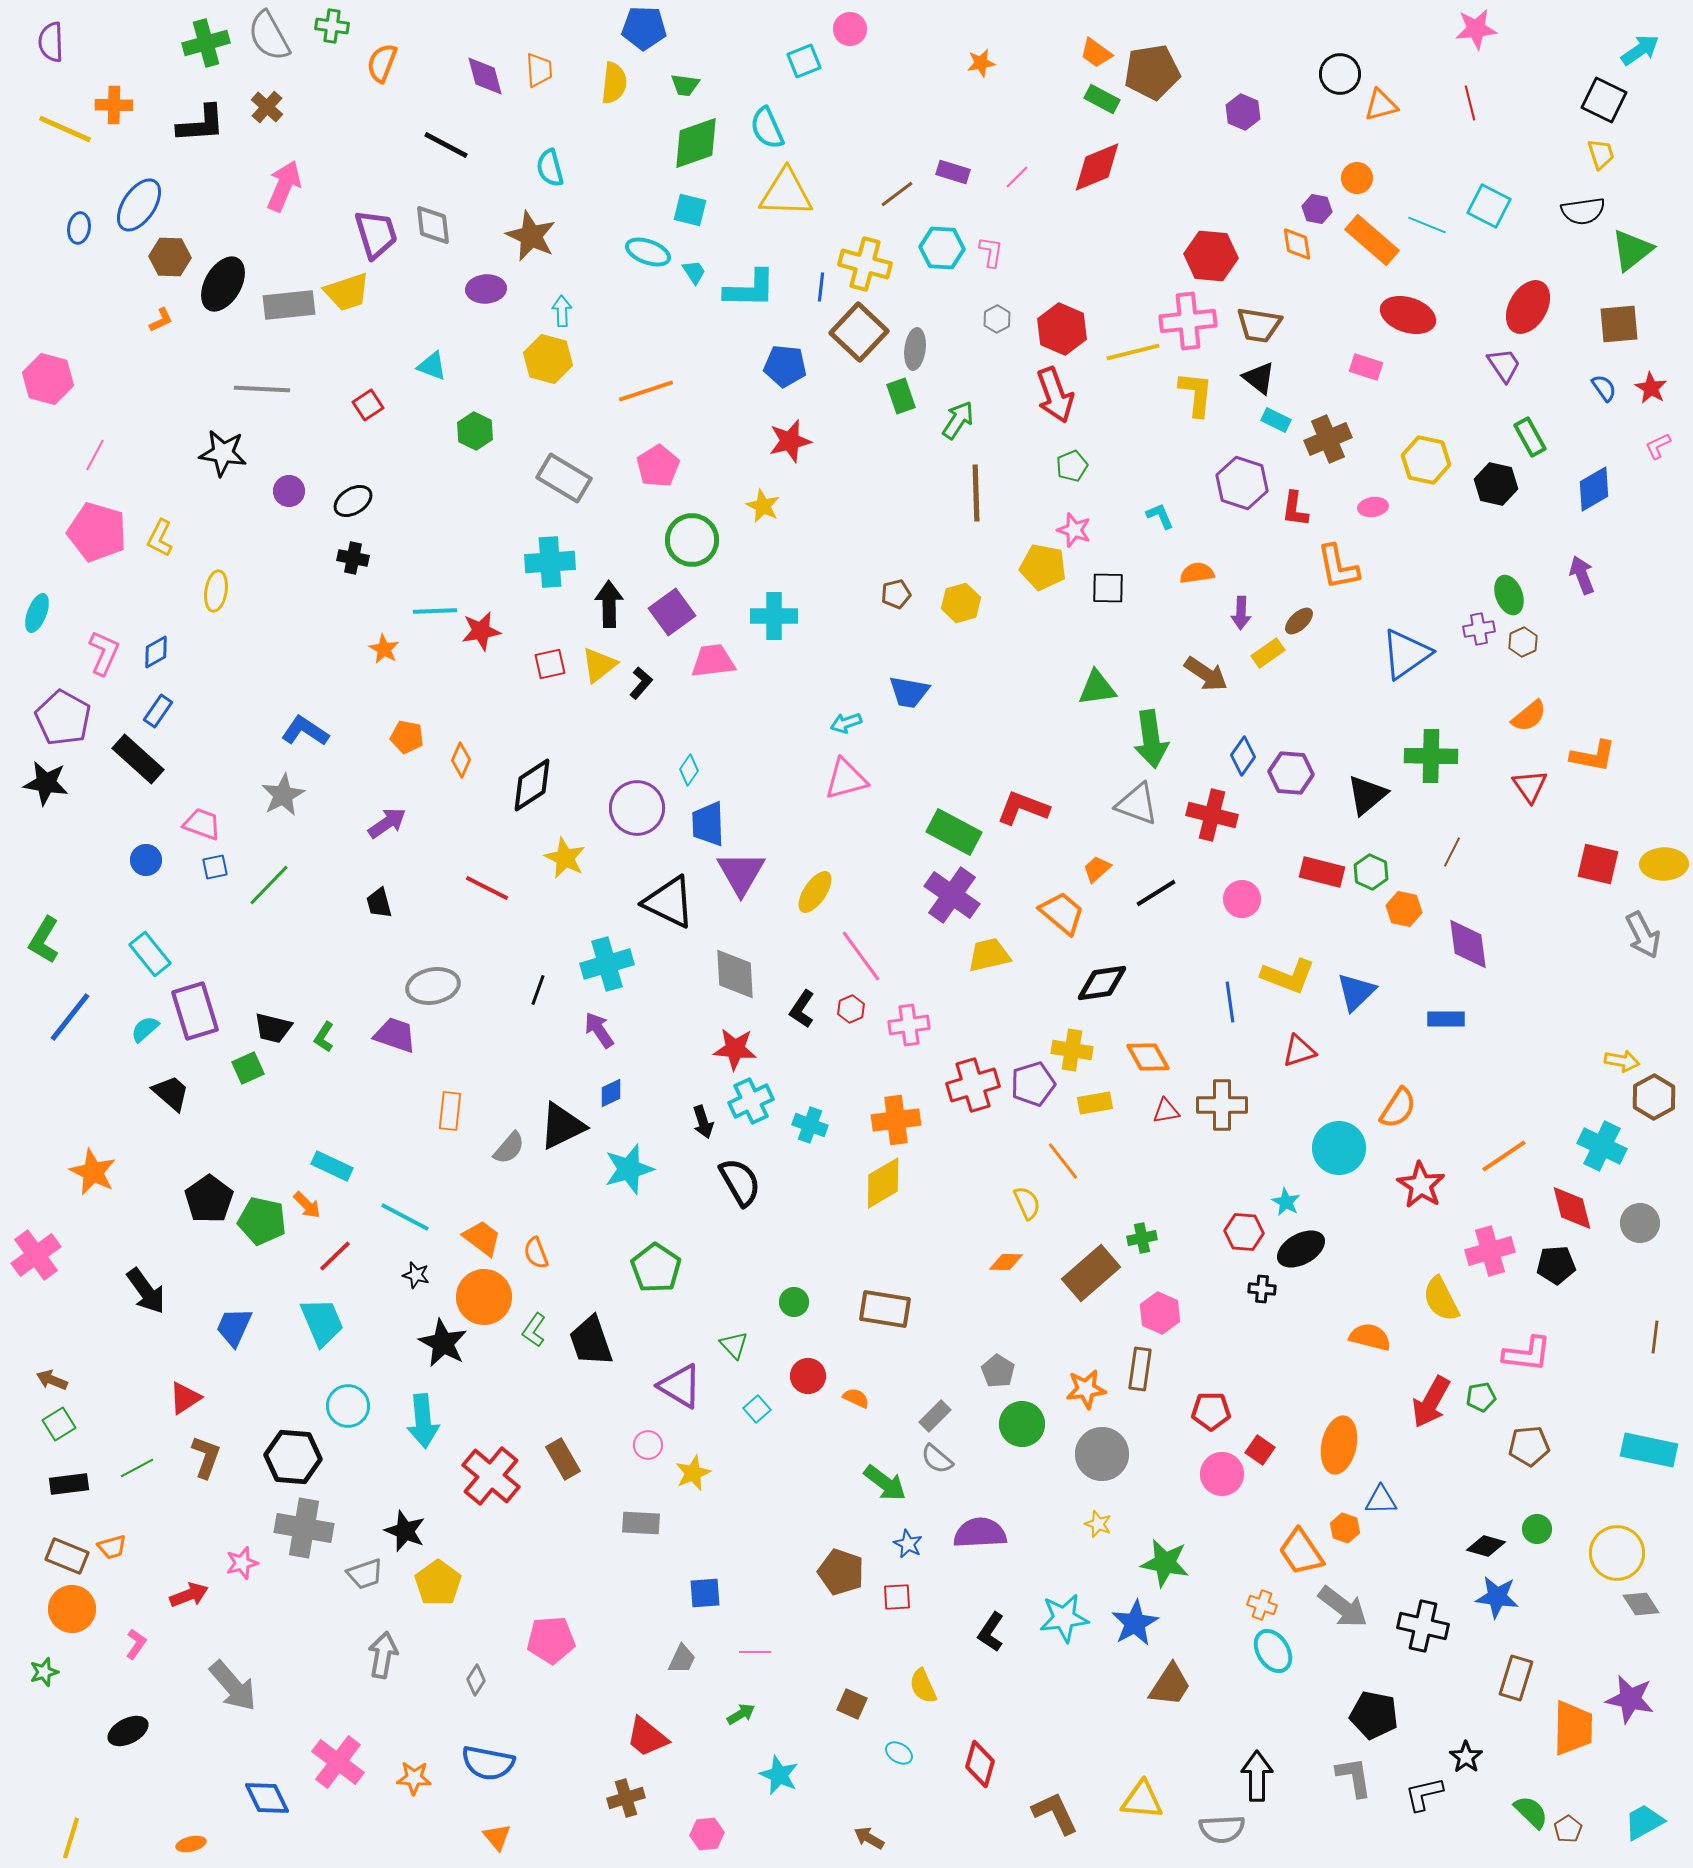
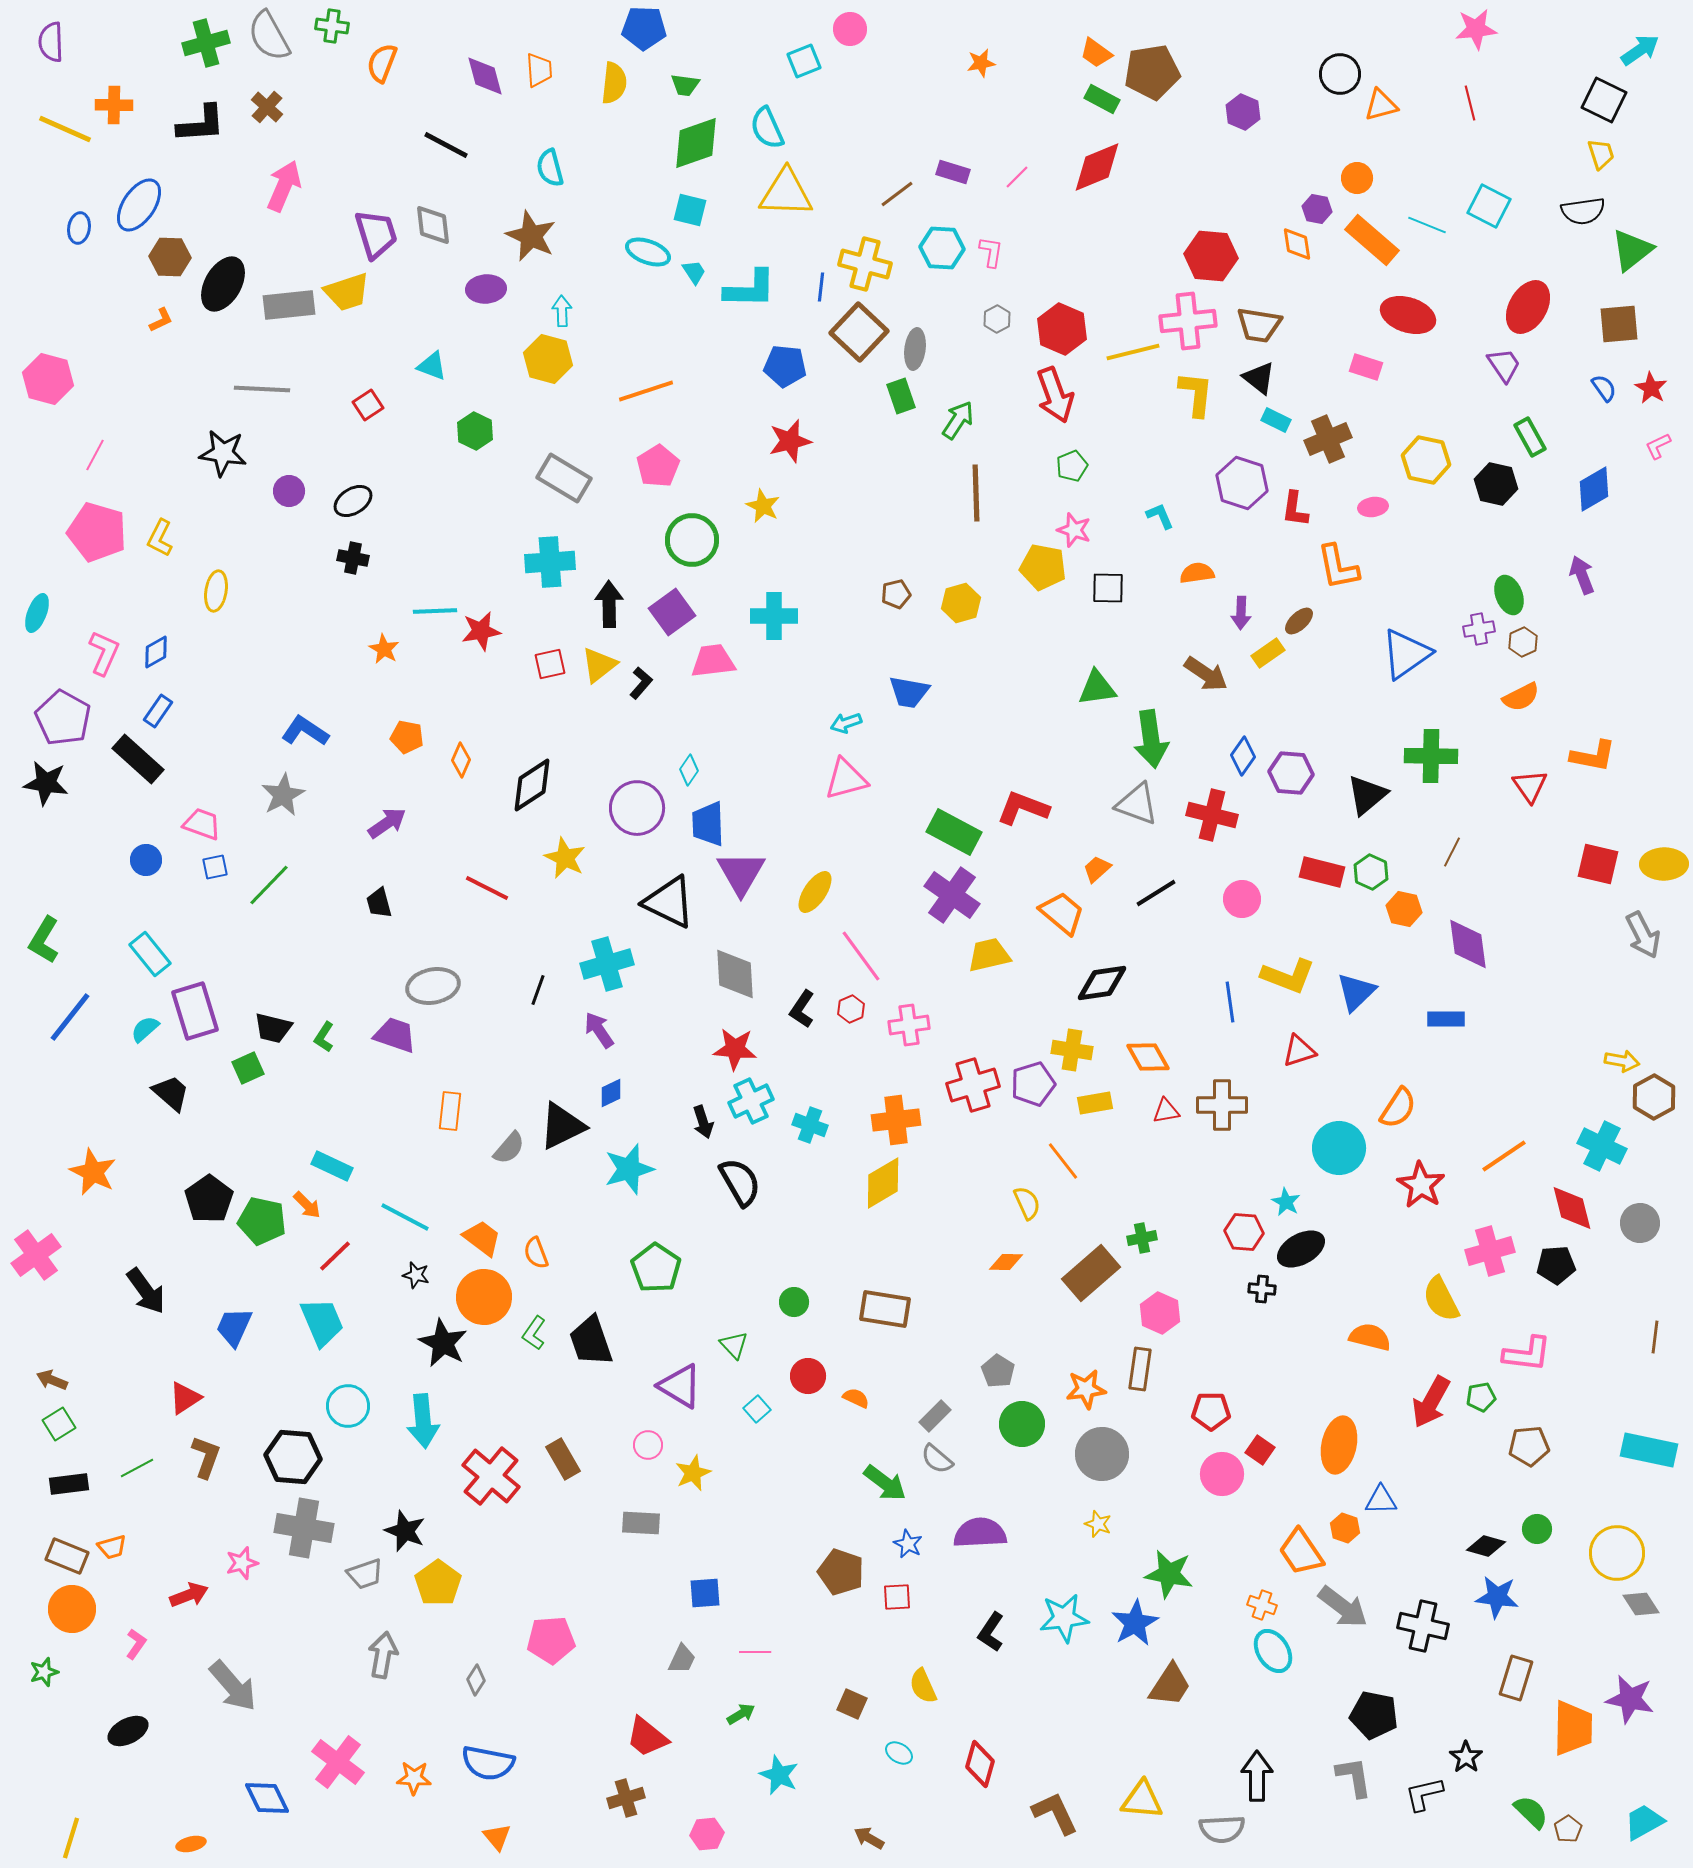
orange semicircle at (1529, 716): moved 8 px left, 19 px up; rotated 12 degrees clockwise
green L-shape at (534, 1330): moved 3 px down
green star at (1165, 1563): moved 4 px right, 11 px down
